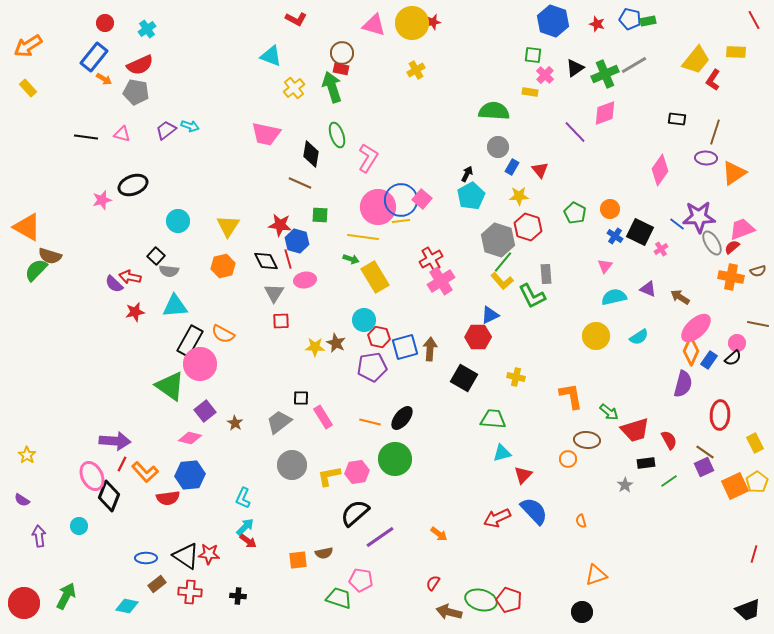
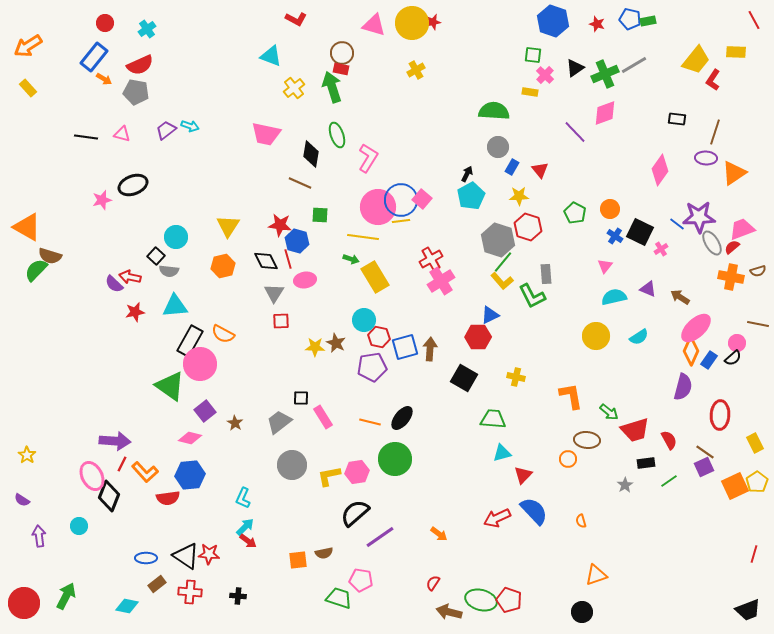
cyan circle at (178, 221): moved 2 px left, 16 px down
purple semicircle at (683, 384): moved 3 px down
